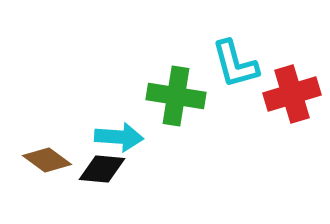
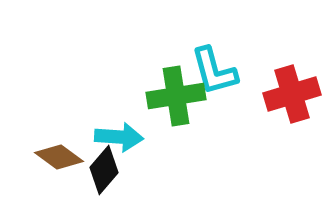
cyan L-shape: moved 21 px left, 7 px down
green cross: rotated 18 degrees counterclockwise
brown diamond: moved 12 px right, 3 px up
black diamond: moved 2 px right, 1 px down; rotated 54 degrees counterclockwise
